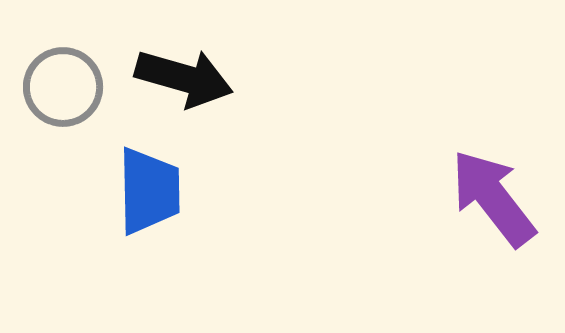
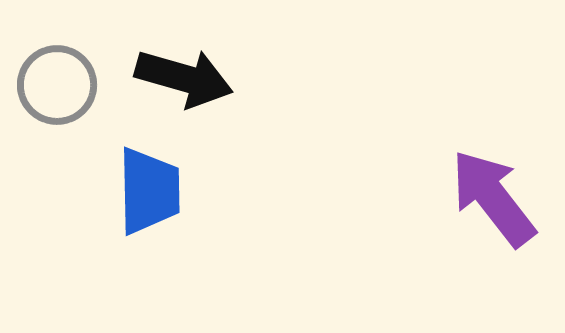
gray circle: moved 6 px left, 2 px up
